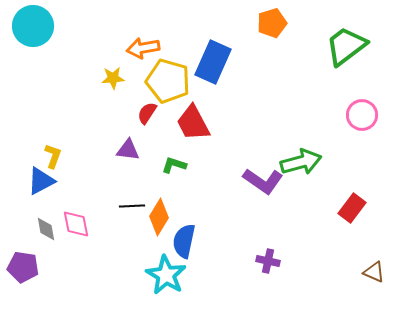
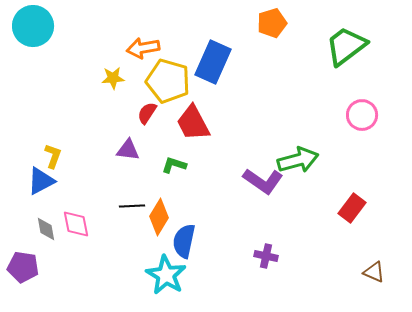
green arrow: moved 3 px left, 2 px up
purple cross: moved 2 px left, 5 px up
